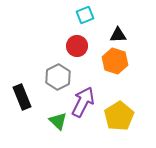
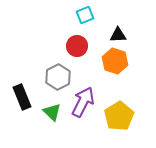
green triangle: moved 6 px left, 9 px up
